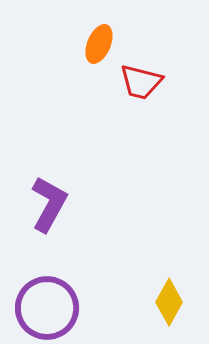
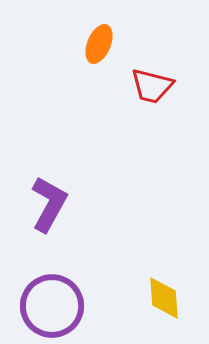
red trapezoid: moved 11 px right, 4 px down
yellow diamond: moved 5 px left, 4 px up; rotated 33 degrees counterclockwise
purple circle: moved 5 px right, 2 px up
